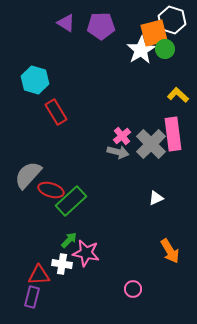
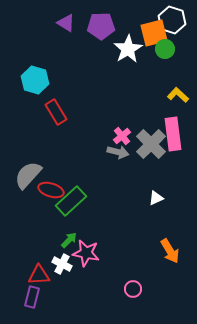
white star: moved 13 px left, 1 px up
white cross: rotated 18 degrees clockwise
